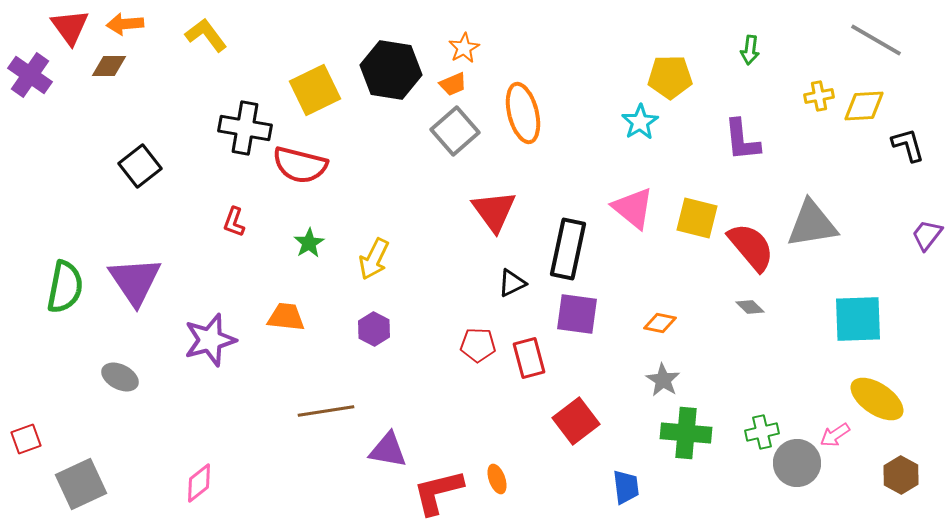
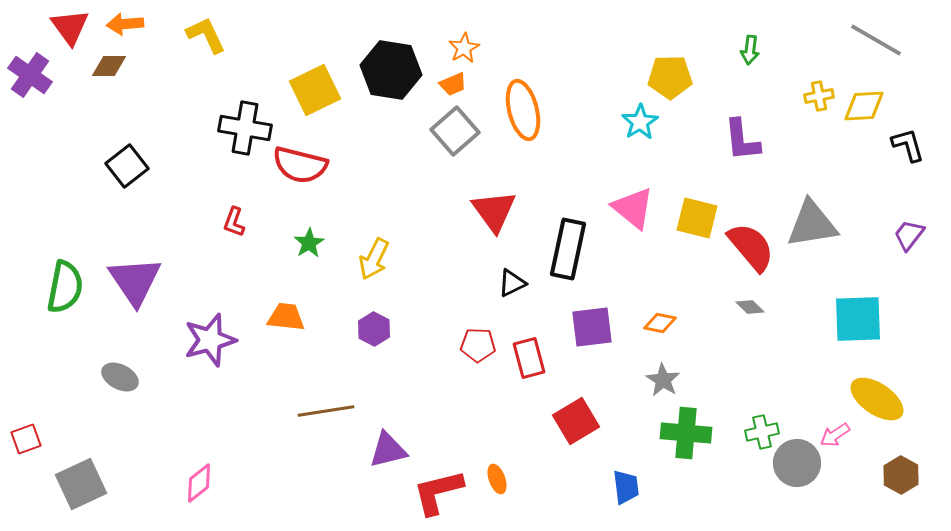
yellow L-shape at (206, 35): rotated 12 degrees clockwise
orange ellipse at (523, 113): moved 3 px up
black square at (140, 166): moved 13 px left
purple trapezoid at (927, 235): moved 18 px left
purple square at (577, 314): moved 15 px right, 13 px down; rotated 15 degrees counterclockwise
red square at (576, 421): rotated 6 degrees clockwise
purple triangle at (388, 450): rotated 24 degrees counterclockwise
